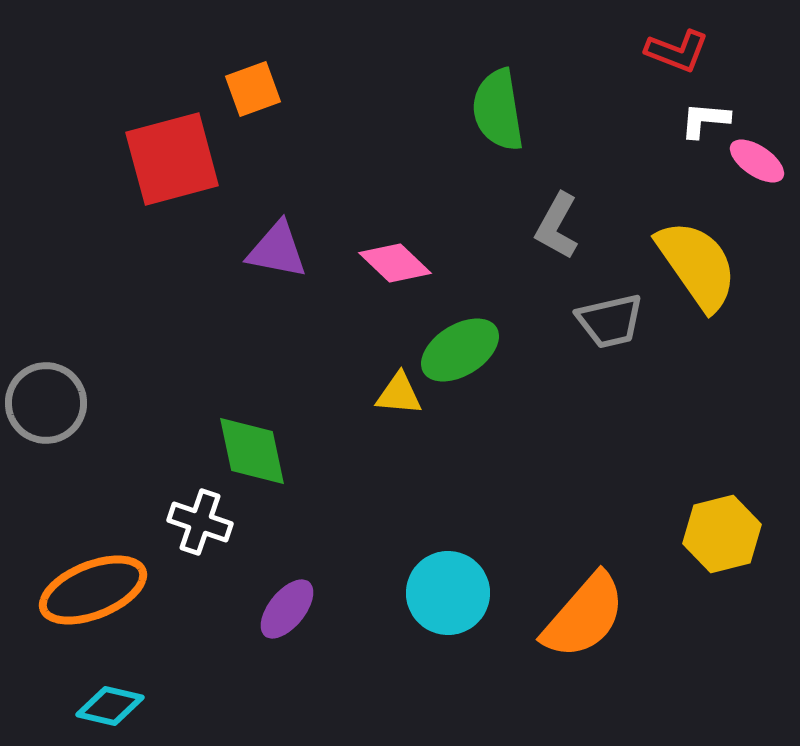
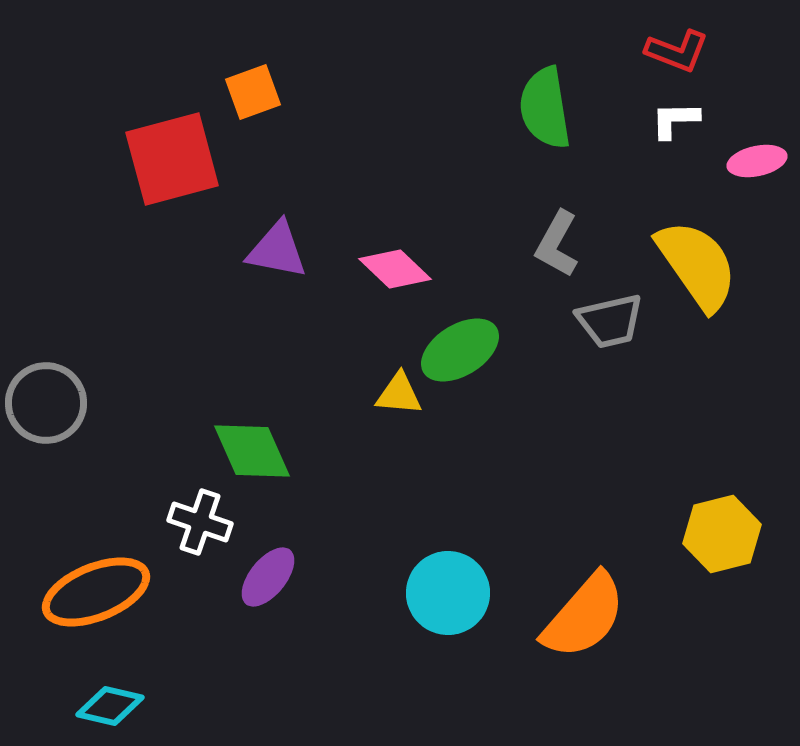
orange square: moved 3 px down
green semicircle: moved 47 px right, 2 px up
white L-shape: moved 30 px left; rotated 6 degrees counterclockwise
pink ellipse: rotated 46 degrees counterclockwise
gray L-shape: moved 18 px down
pink diamond: moved 6 px down
green diamond: rotated 12 degrees counterclockwise
orange ellipse: moved 3 px right, 2 px down
purple ellipse: moved 19 px left, 32 px up
